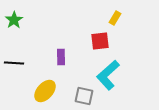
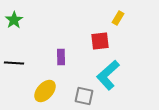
yellow rectangle: moved 3 px right
